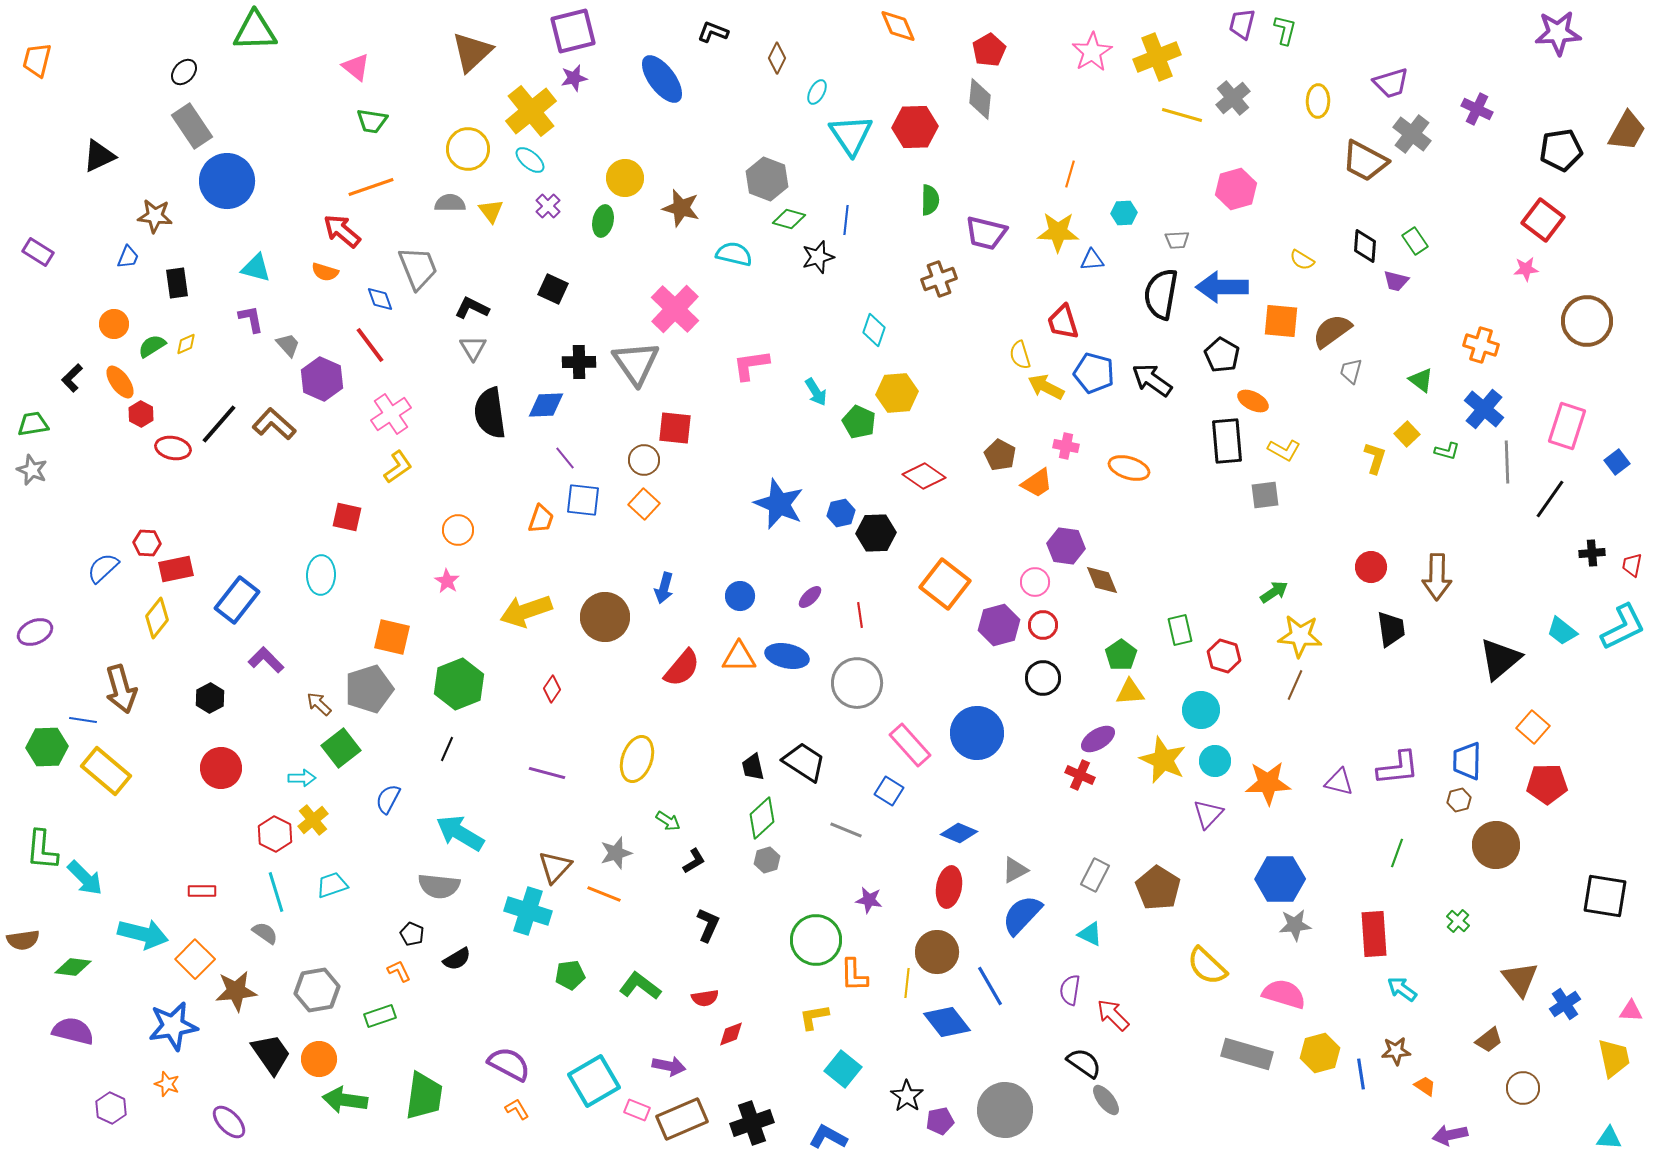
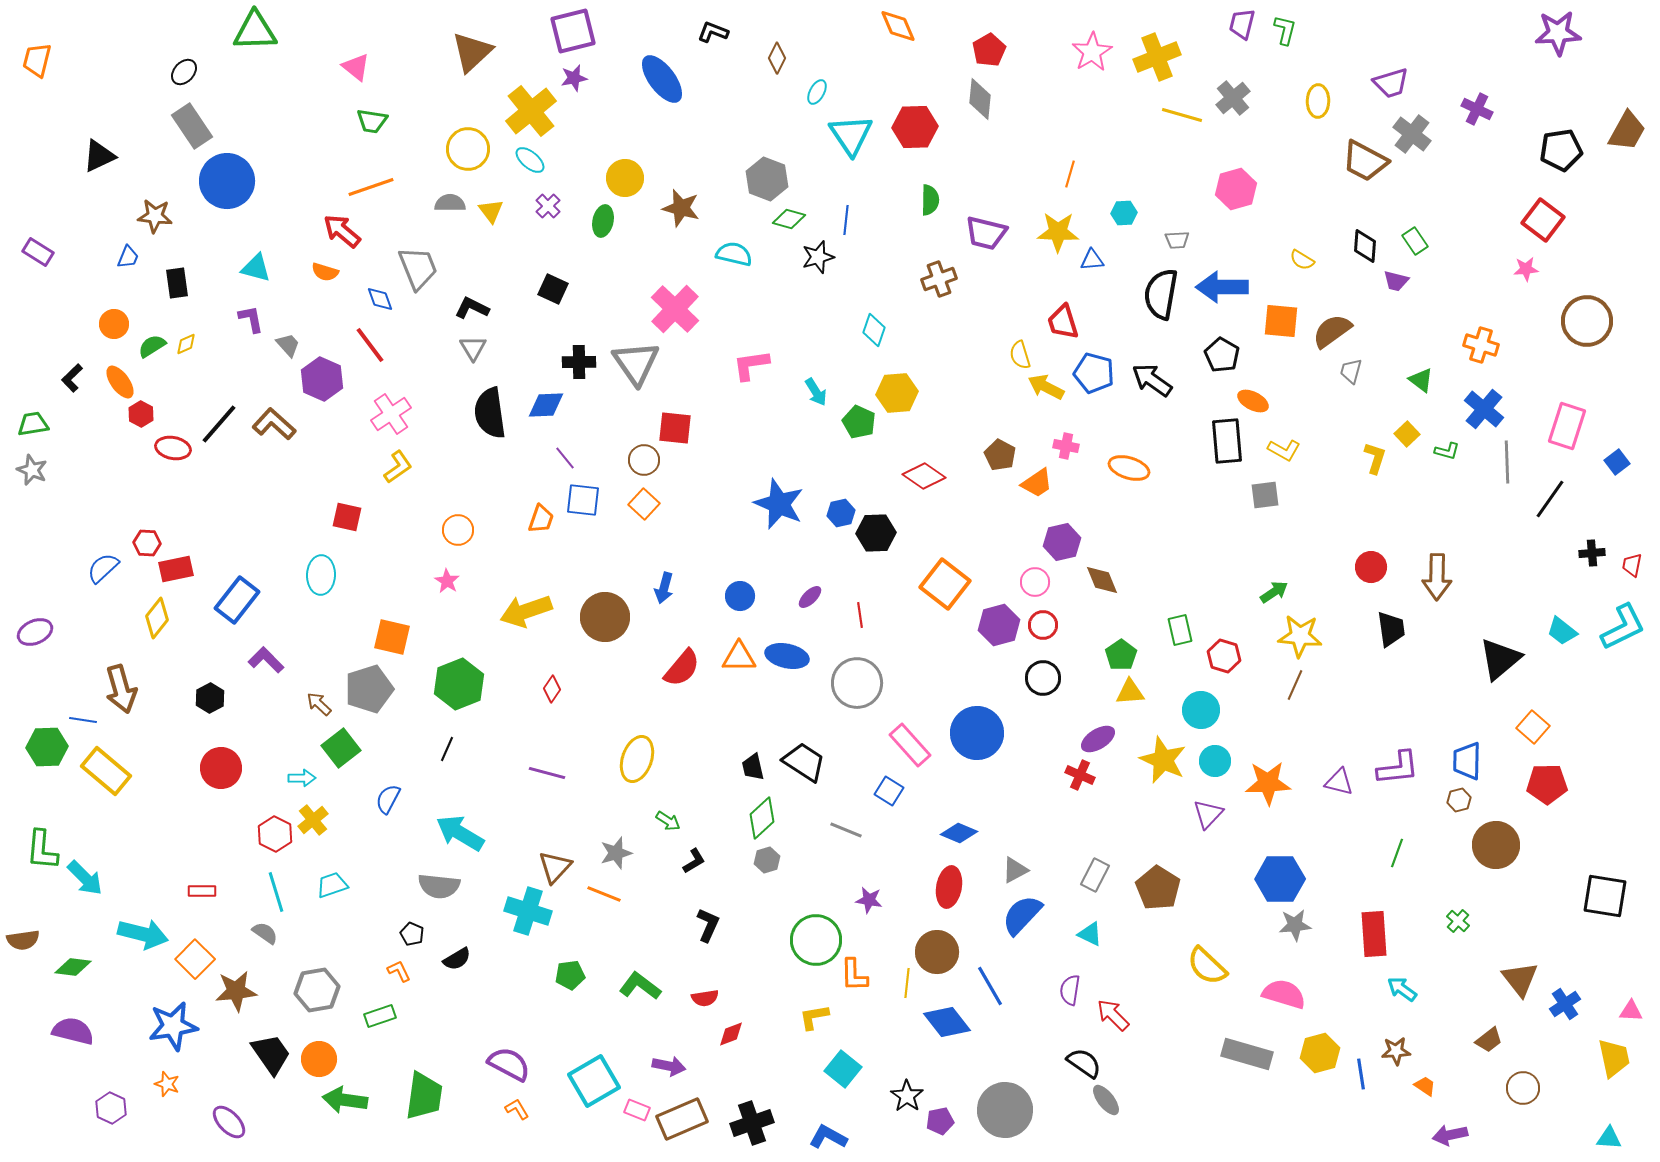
purple hexagon at (1066, 546): moved 4 px left, 4 px up; rotated 21 degrees counterclockwise
